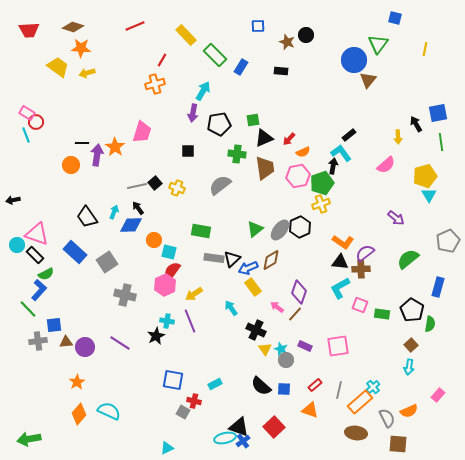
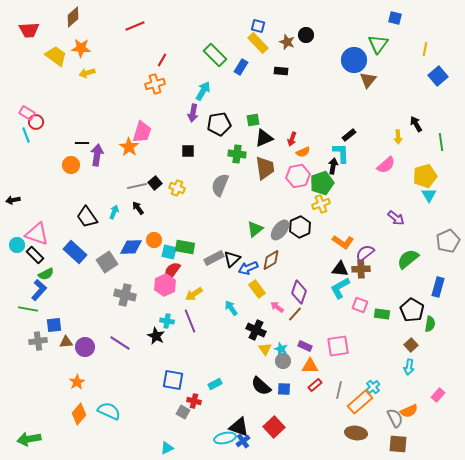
blue square at (258, 26): rotated 16 degrees clockwise
brown diamond at (73, 27): moved 10 px up; rotated 60 degrees counterclockwise
yellow rectangle at (186, 35): moved 72 px right, 8 px down
yellow trapezoid at (58, 67): moved 2 px left, 11 px up
blue square at (438, 113): moved 37 px up; rotated 30 degrees counterclockwise
red arrow at (289, 139): moved 3 px right; rotated 24 degrees counterclockwise
orange star at (115, 147): moved 14 px right
cyan L-shape at (341, 153): rotated 35 degrees clockwise
gray semicircle at (220, 185): rotated 30 degrees counterclockwise
blue diamond at (131, 225): moved 22 px down
green rectangle at (201, 231): moved 16 px left, 16 px down
gray rectangle at (214, 258): rotated 36 degrees counterclockwise
black triangle at (340, 262): moved 7 px down
yellow rectangle at (253, 287): moved 4 px right, 2 px down
green line at (28, 309): rotated 36 degrees counterclockwise
black star at (156, 336): rotated 18 degrees counterclockwise
gray circle at (286, 360): moved 3 px left, 1 px down
orange triangle at (310, 410): moved 44 px up; rotated 18 degrees counterclockwise
gray semicircle at (387, 418): moved 8 px right
